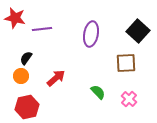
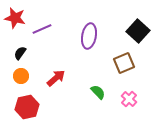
purple line: rotated 18 degrees counterclockwise
purple ellipse: moved 2 px left, 2 px down
black semicircle: moved 6 px left, 5 px up
brown square: moved 2 px left; rotated 20 degrees counterclockwise
